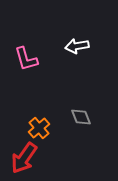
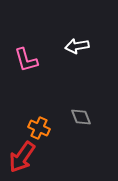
pink L-shape: moved 1 px down
orange cross: rotated 25 degrees counterclockwise
red arrow: moved 2 px left, 1 px up
